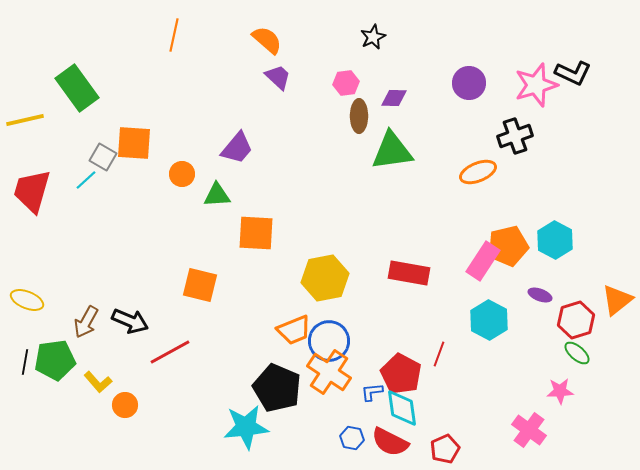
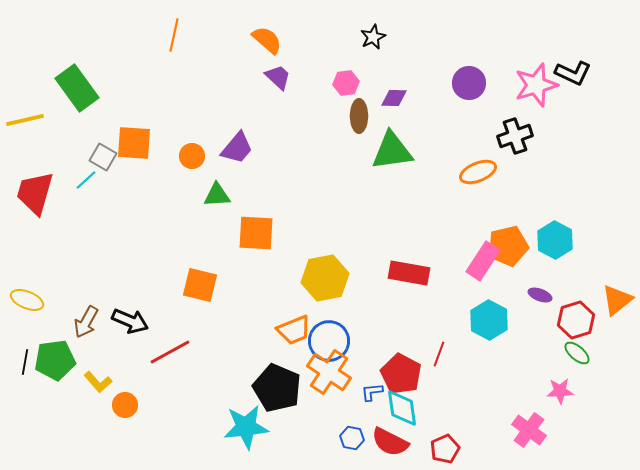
orange circle at (182, 174): moved 10 px right, 18 px up
red trapezoid at (32, 191): moved 3 px right, 2 px down
